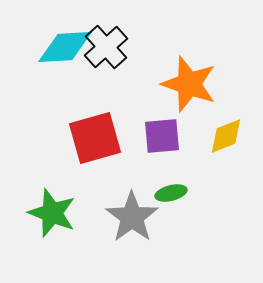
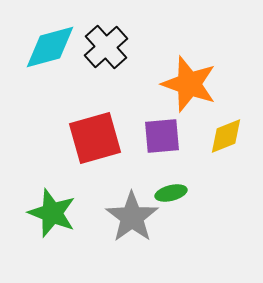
cyan diamond: moved 15 px left; rotated 12 degrees counterclockwise
